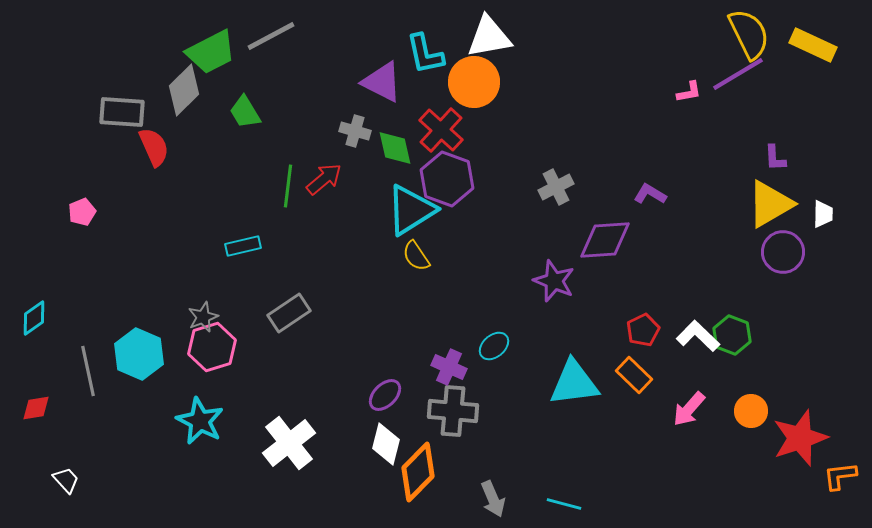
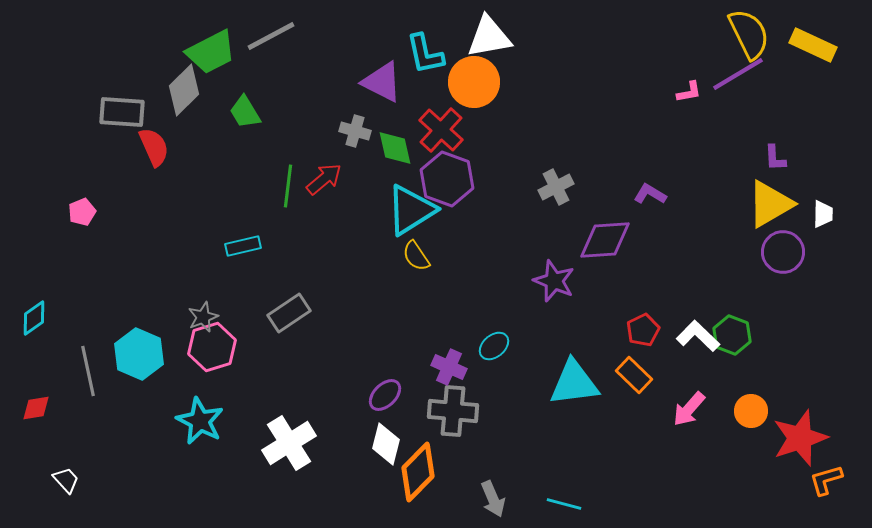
white cross at (289, 443): rotated 6 degrees clockwise
orange L-shape at (840, 476): moved 14 px left, 4 px down; rotated 9 degrees counterclockwise
